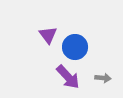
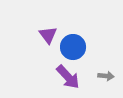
blue circle: moved 2 px left
gray arrow: moved 3 px right, 2 px up
